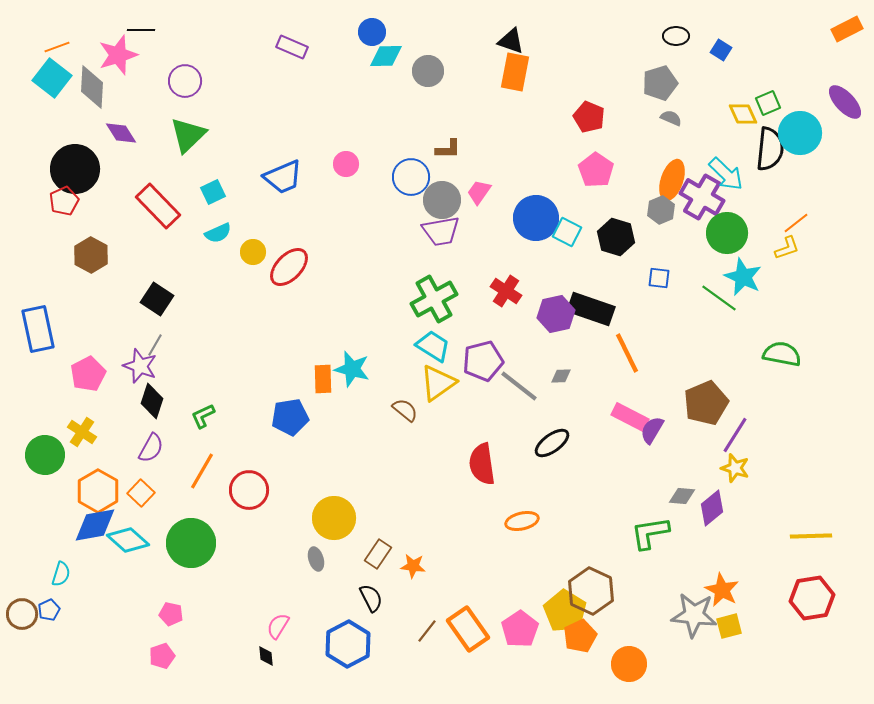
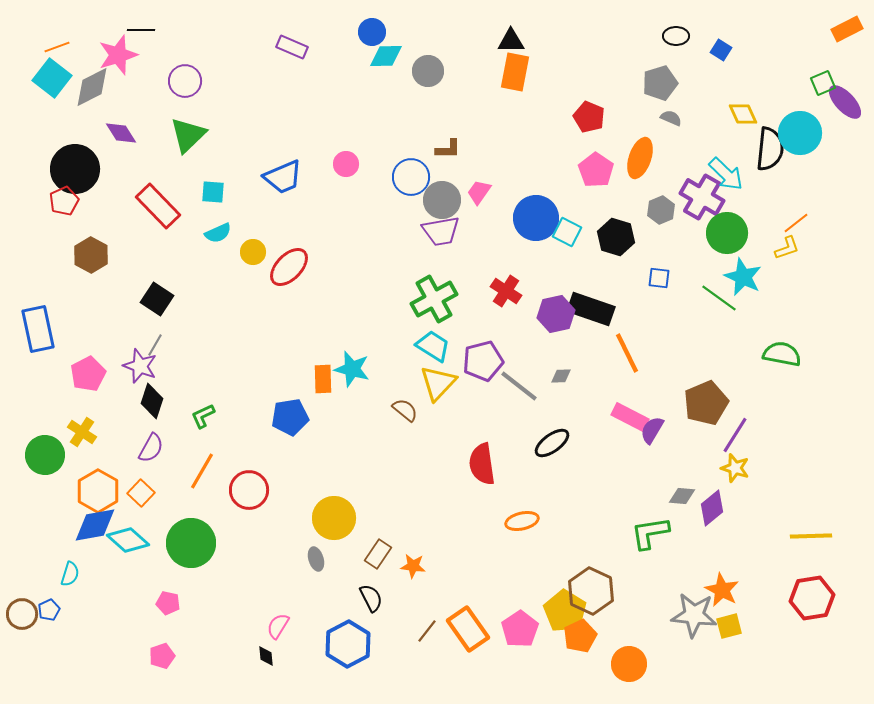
black triangle at (511, 41): rotated 20 degrees counterclockwise
gray diamond at (92, 87): rotated 60 degrees clockwise
green square at (768, 103): moved 55 px right, 20 px up
orange ellipse at (672, 180): moved 32 px left, 22 px up
cyan square at (213, 192): rotated 30 degrees clockwise
yellow triangle at (438, 383): rotated 12 degrees counterclockwise
cyan semicircle at (61, 574): moved 9 px right
pink pentagon at (171, 614): moved 3 px left, 11 px up
